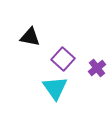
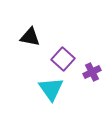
purple cross: moved 5 px left, 4 px down; rotated 12 degrees clockwise
cyan triangle: moved 4 px left, 1 px down
